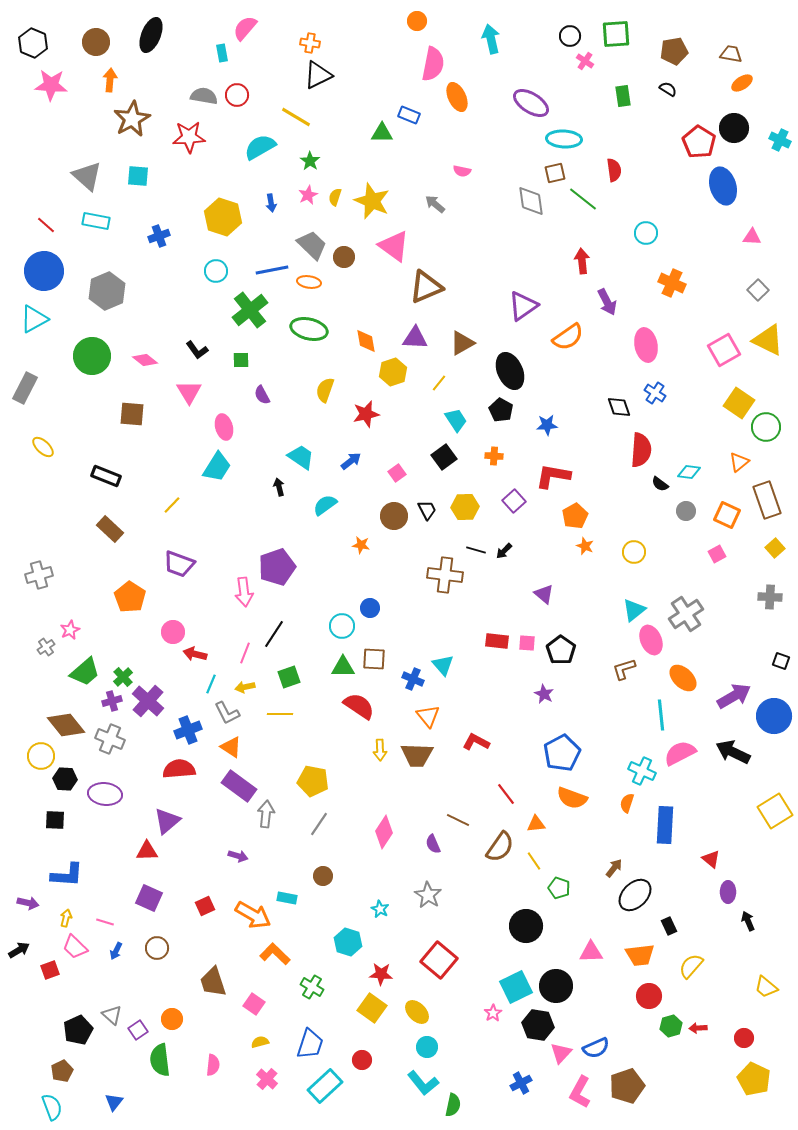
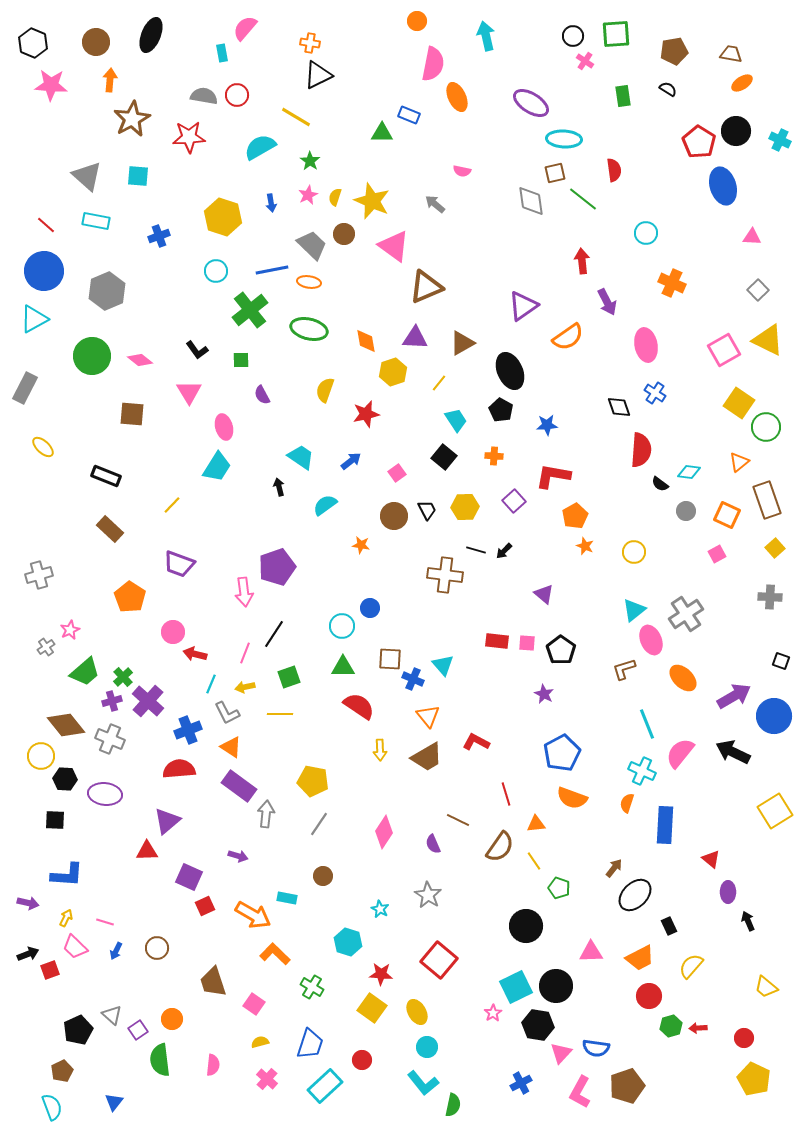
black circle at (570, 36): moved 3 px right
cyan arrow at (491, 39): moved 5 px left, 3 px up
black circle at (734, 128): moved 2 px right, 3 px down
brown circle at (344, 257): moved 23 px up
pink diamond at (145, 360): moved 5 px left
black square at (444, 457): rotated 15 degrees counterclockwise
brown square at (374, 659): moved 16 px right
cyan line at (661, 715): moved 14 px left, 9 px down; rotated 16 degrees counterclockwise
pink semicircle at (680, 753): rotated 24 degrees counterclockwise
brown trapezoid at (417, 755): moved 10 px right, 2 px down; rotated 32 degrees counterclockwise
red line at (506, 794): rotated 20 degrees clockwise
purple square at (149, 898): moved 40 px right, 21 px up
yellow arrow at (66, 918): rotated 12 degrees clockwise
black arrow at (19, 950): moved 9 px right, 4 px down; rotated 10 degrees clockwise
orange trapezoid at (640, 955): moved 3 px down; rotated 20 degrees counterclockwise
yellow ellipse at (417, 1012): rotated 15 degrees clockwise
blue semicircle at (596, 1048): rotated 32 degrees clockwise
